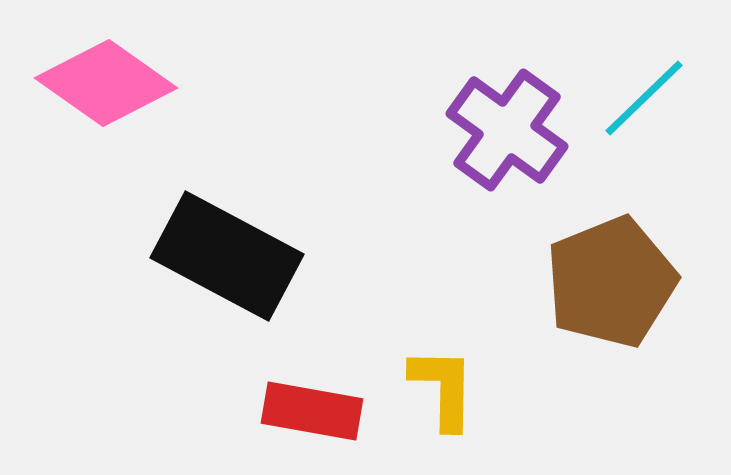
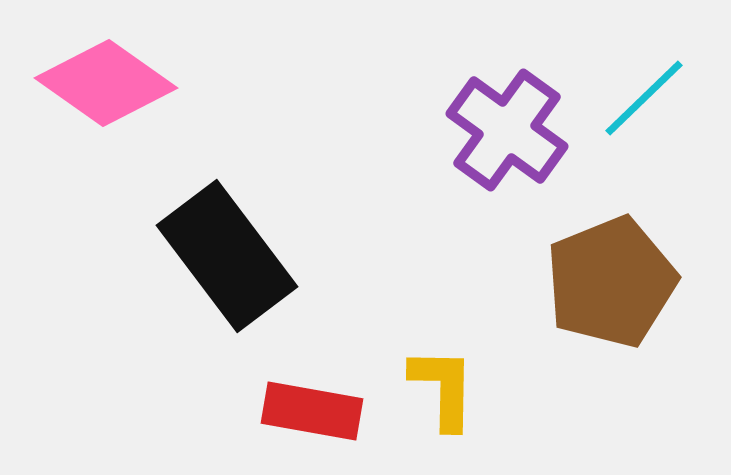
black rectangle: rotated 25 degrees clockwise
